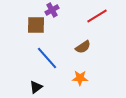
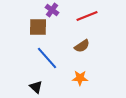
purple cross: rotated 24 degrees counterclockwise
red line: moved 10 px left; rotated 10 degrees clockwise
brown square: moved 2 px right, 2 px down
brown semicircle: moved 1 px left, 1 px up
black triangle: rotated 40 degrees counterclockwise
